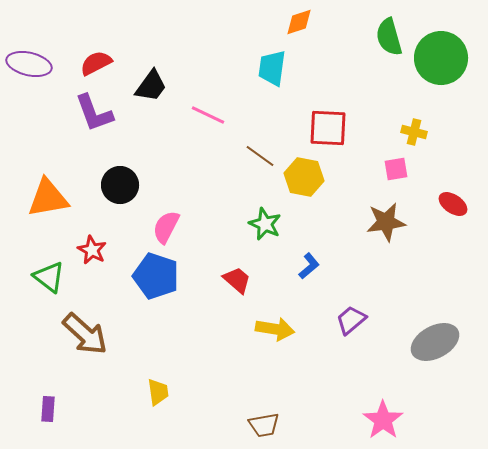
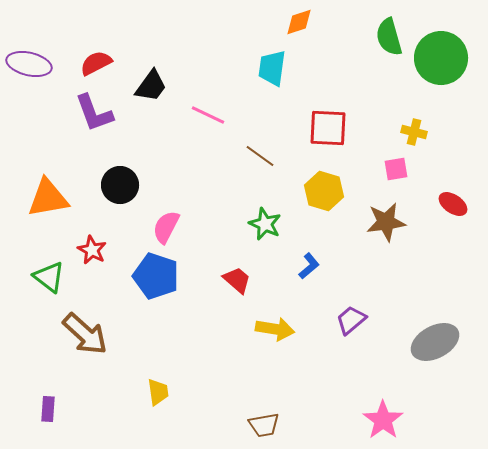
yellow hexagon: moved 20 px right, 14 px down; rotated 6 degrees clockwise
